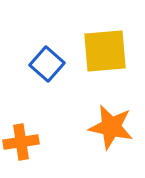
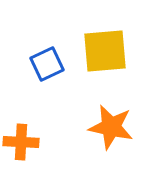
blue square: rotated 24 degrees clockwise
orange cross: rotated 12 degrees clockwise
